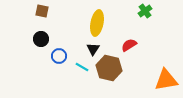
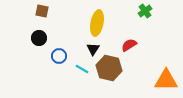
black circle: moved 2 px left, 1 px up
cyan line: moved 2 px down
orange triangle: rotated 10 degrees clockwise
